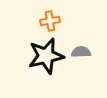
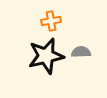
orange cross: moved 1 px right
